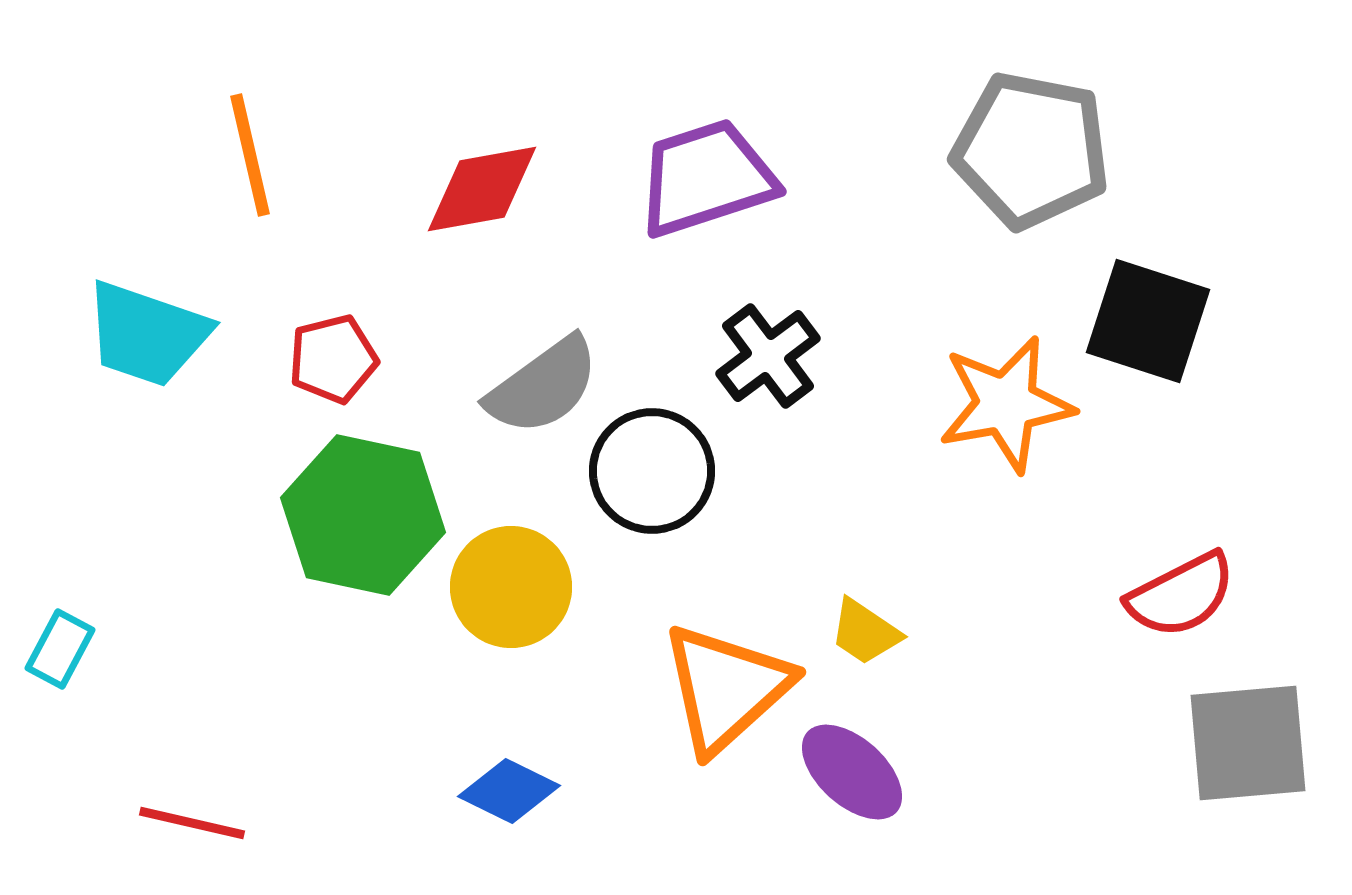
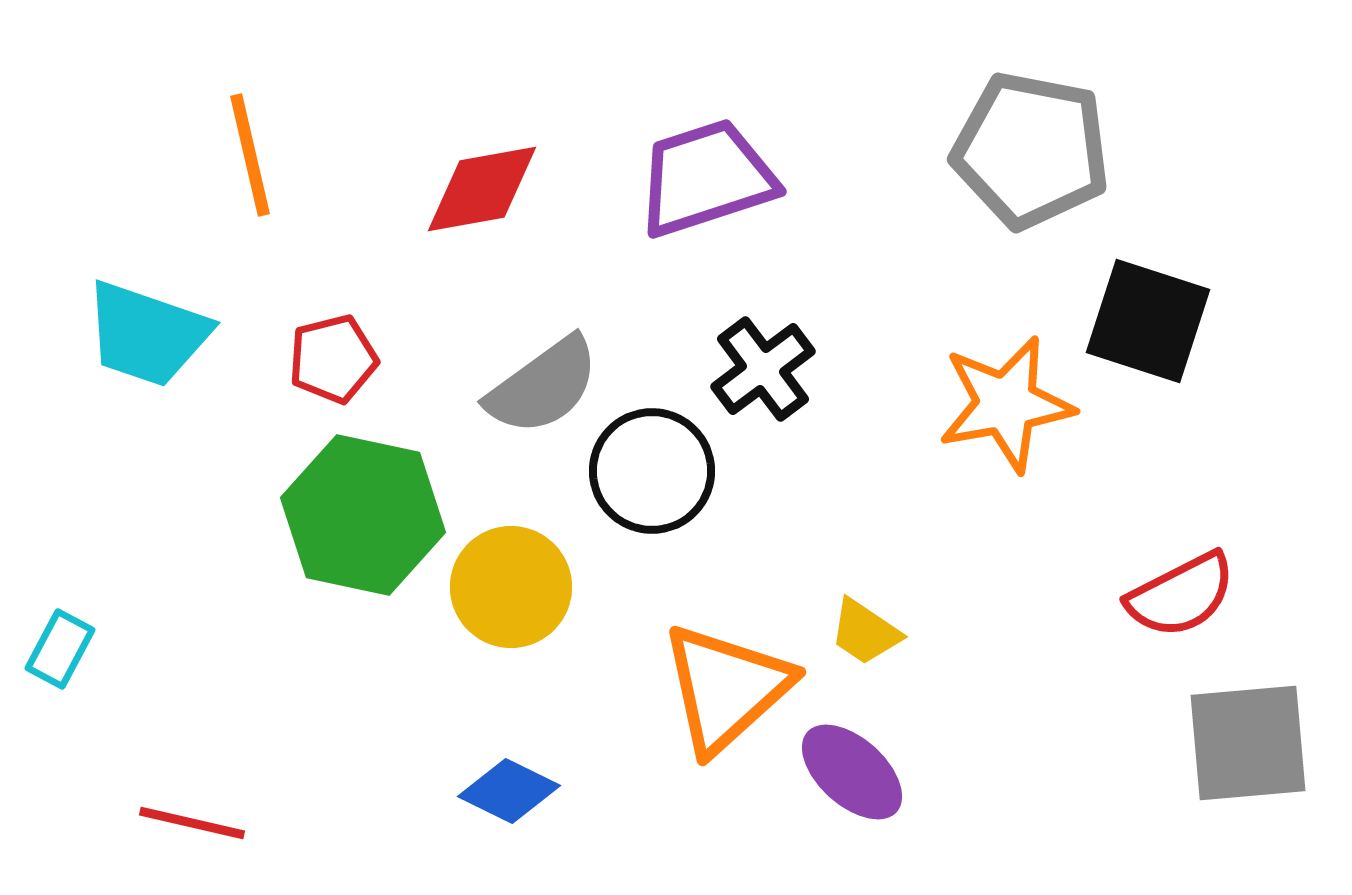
black cross: moved 5 px left, 13 px down
